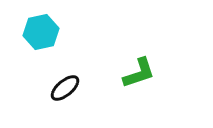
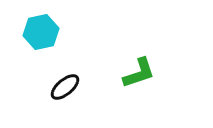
black ellipse: moved 1 px up
